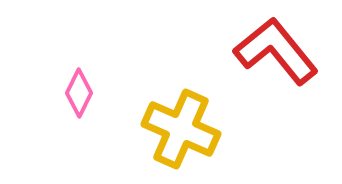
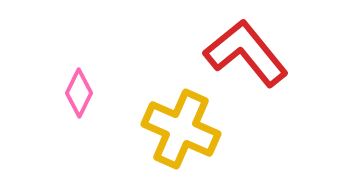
red L-shape: moved 30 px left, 2 px down
